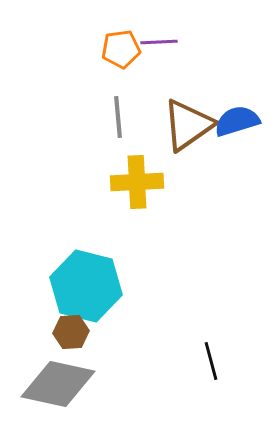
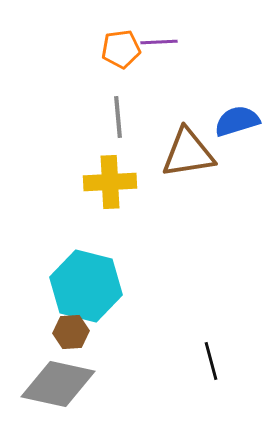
brown triangle: moved 28 px down; rotated 26 degrees clockwise
yellow cross: moved 27 px left
